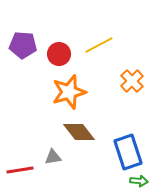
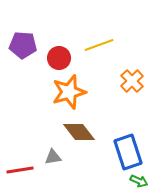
yellow line: rotated 8 degrees clockwise
red circle: moved 4 px down
green arrow: rotated 18 degrees clockwise
